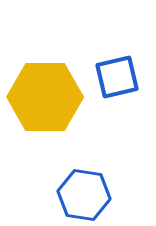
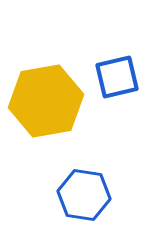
yellow hexagon: moved 1 px right, 4 px down; rotated 10 degrees counterclockwise
